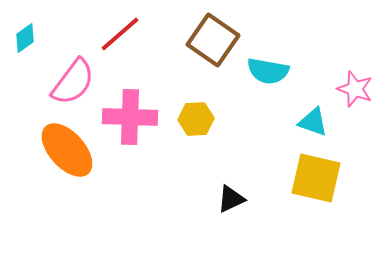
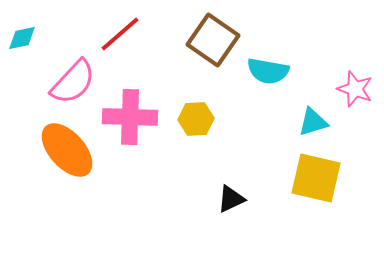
cyan diamond: moved 3 px left; rotated 24 degrees clockwise
pink semicircle: rotated 6 degrees clockwise
cyan triangle: rotated 36 degrees counterclockwise
